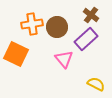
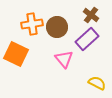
purple rectangle: moved 1 px right
yellow semicircle: moved 1 px right, 1 px up
